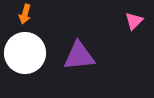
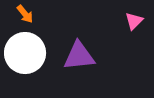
orange arrow: rotated 54 degrees counterclockwise
